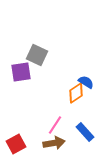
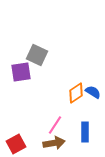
blue semicircle: moved 7 px right, 10 px down
blue rectangle: rotated 42 degrees clockwise
